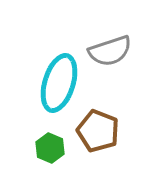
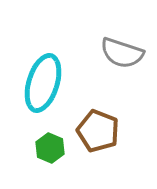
gray semicircle: moved 12 px right, 2 px down; rotated 36 degrees clockwise
cyan ellipse: moved 16 px left
